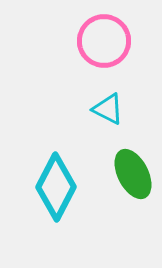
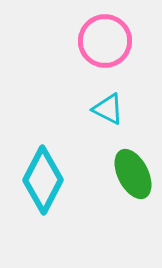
pink circle: moved 1 px right
cyan diamond: moved 13 px left, 7 px up
